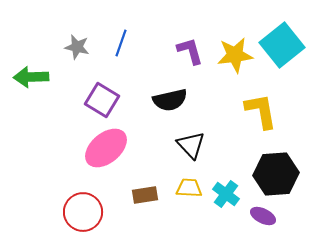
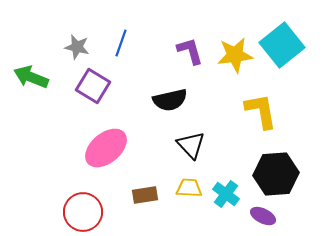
green arrow: rotated 24 degrees clockwise
purple square: moved 9 px left, 14 px up
